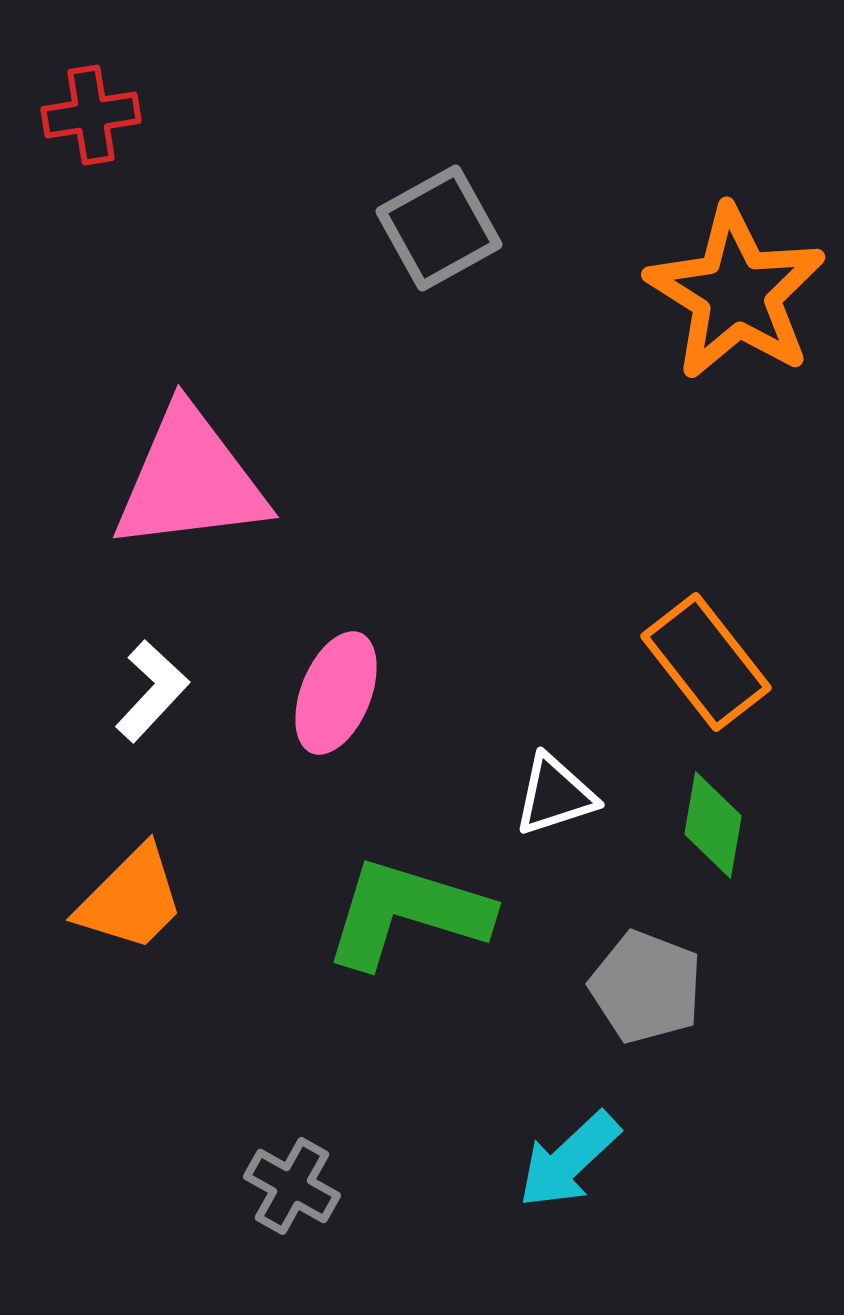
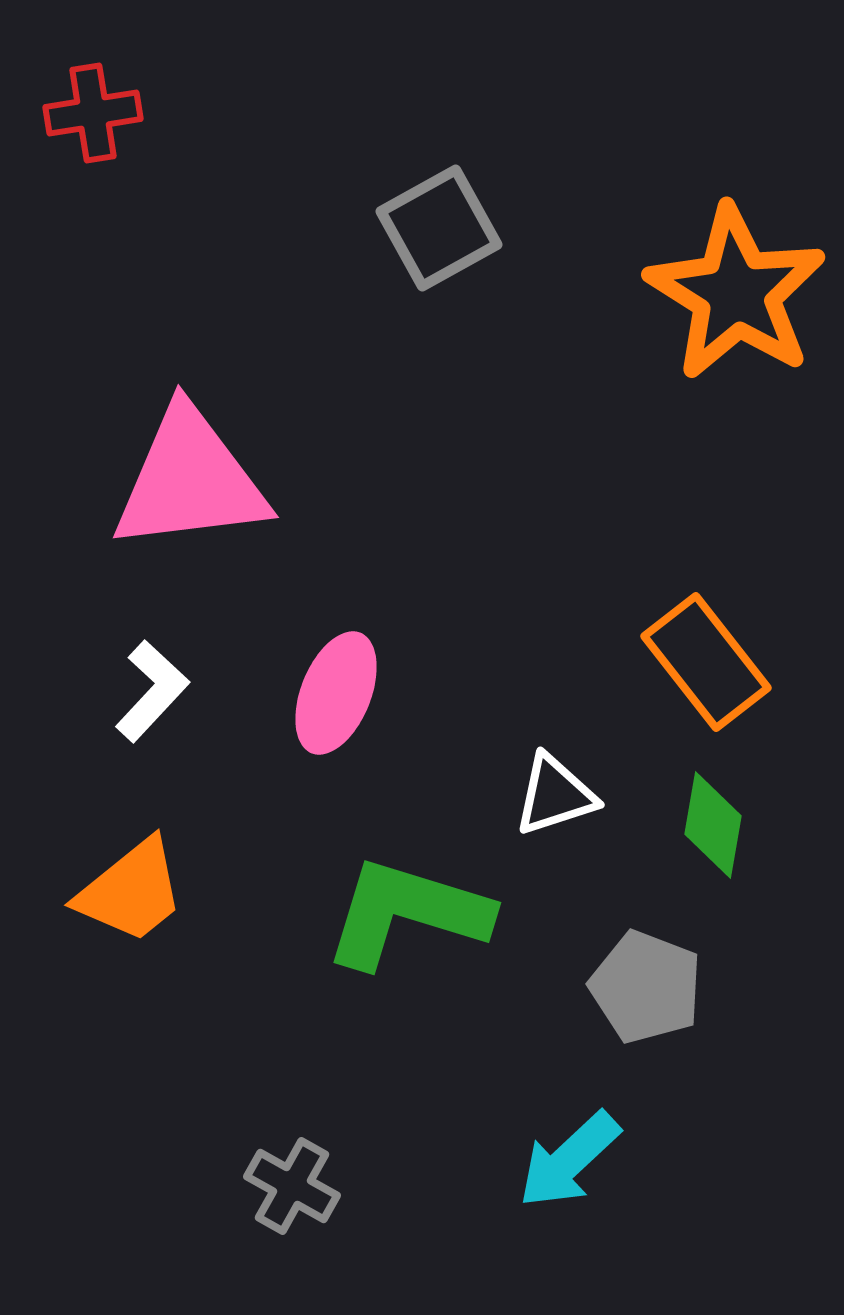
red cross: moved 2 px right, 2 px up
orange trapezoid: moved 8 px up; rotated 6 degrees clockwise
